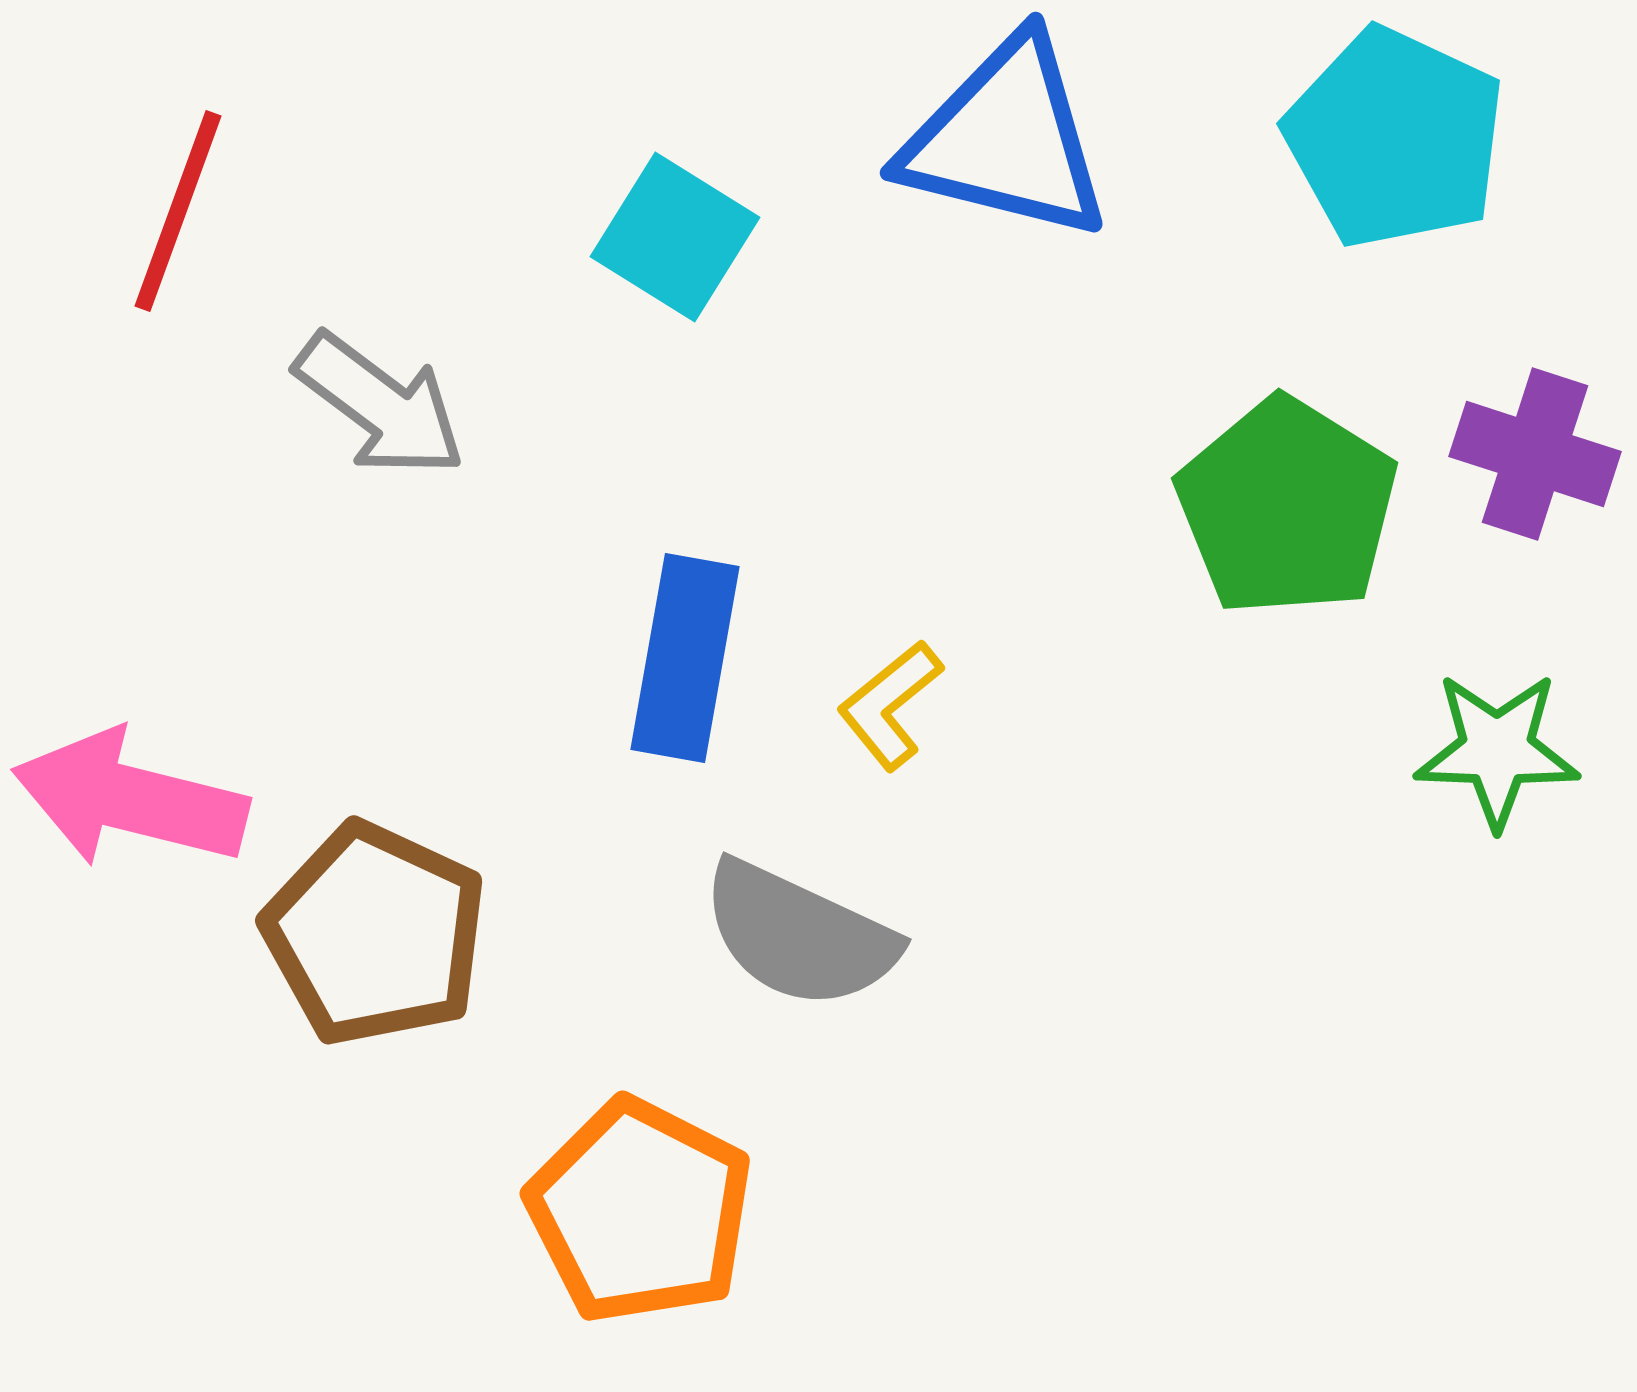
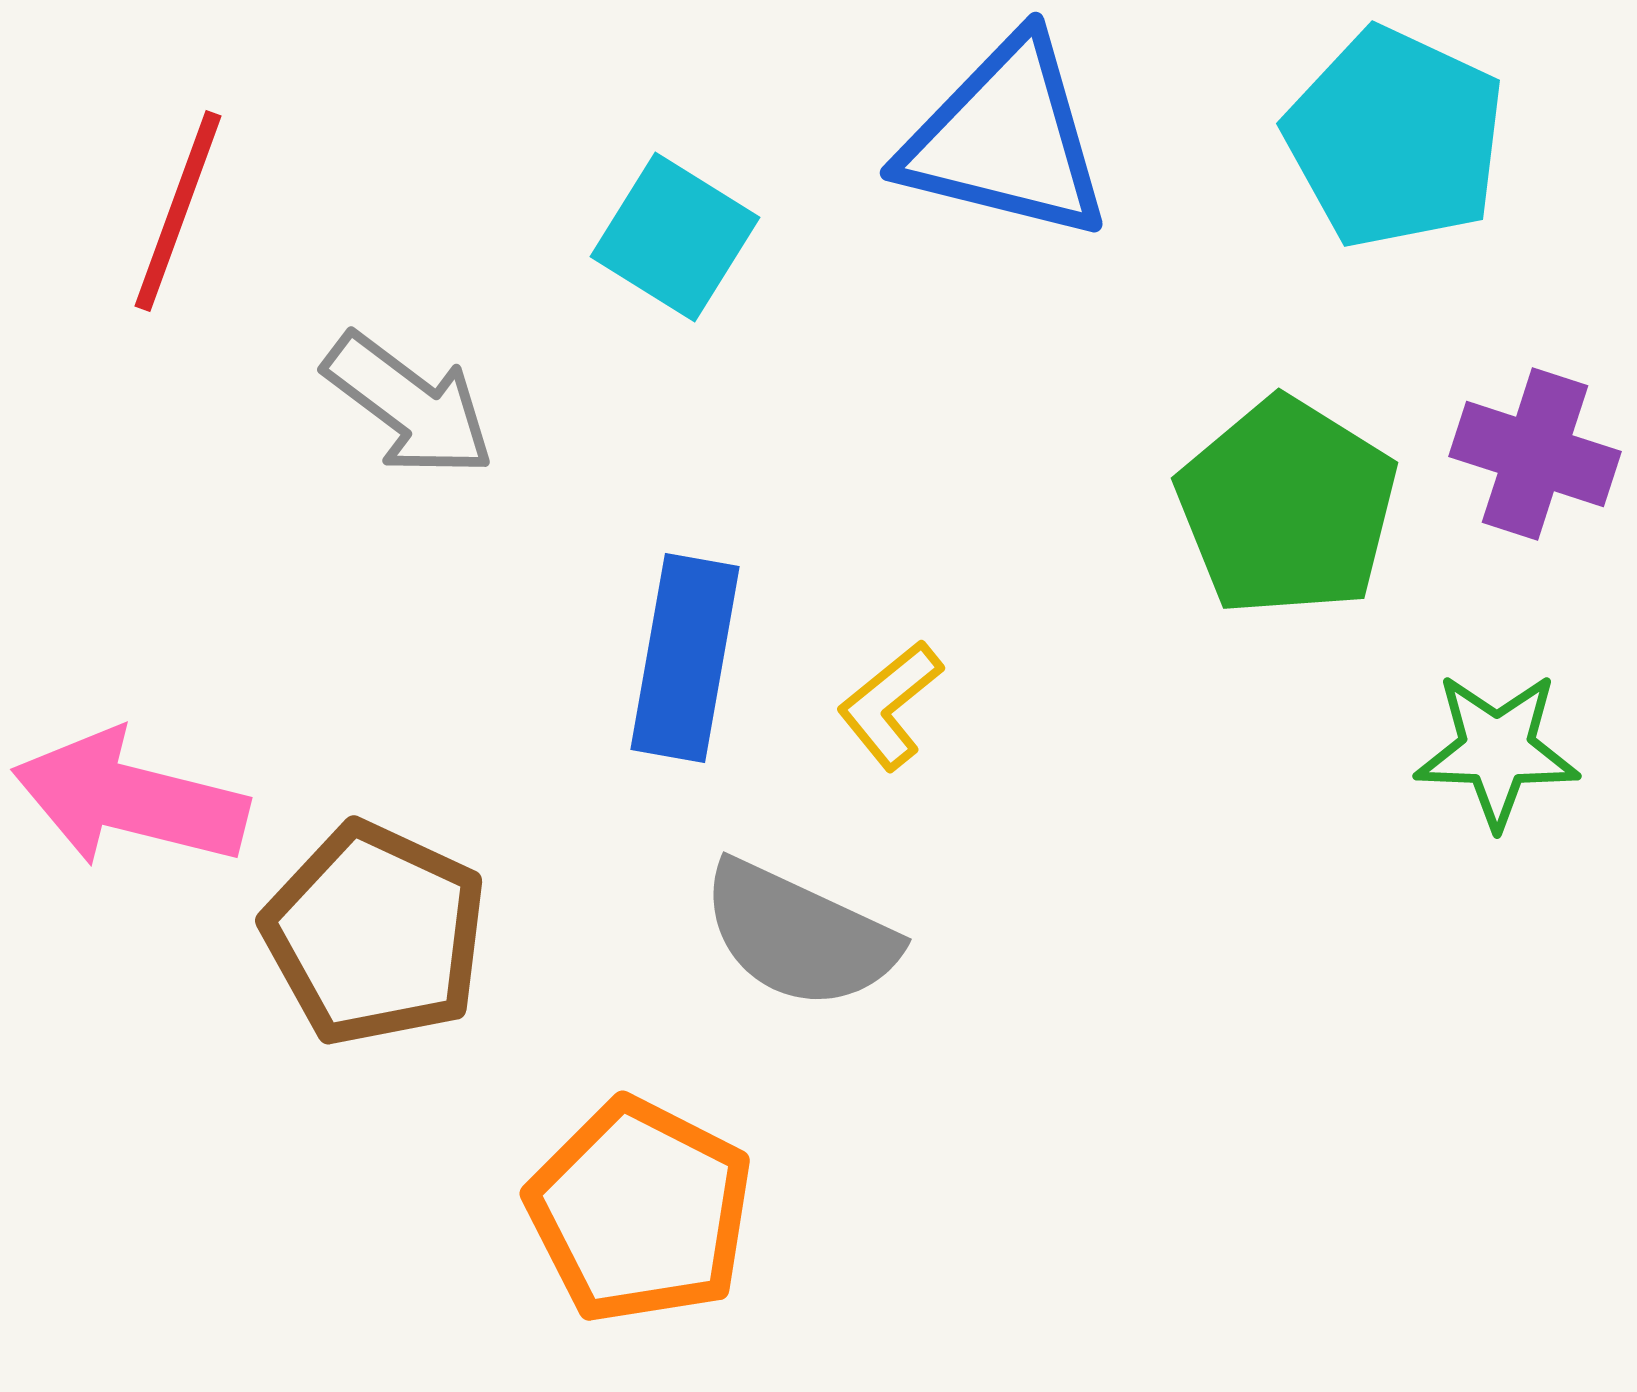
gray arrow: moved 29 px right
